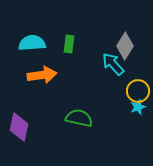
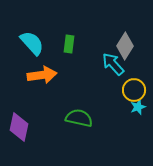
cyan semicircle: rotated 52 degrees clockwise
yellow circle: moved 4 px left, 1 px up
